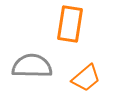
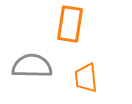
orange trapezoid: rotated 124 degrees clockwise
